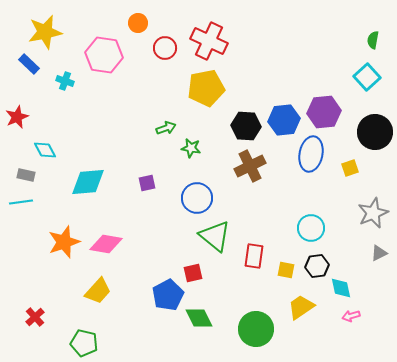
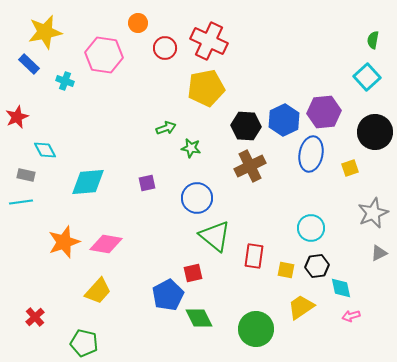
blue hexagon at (284, 120): rotated 20 degrees counterclockwise
